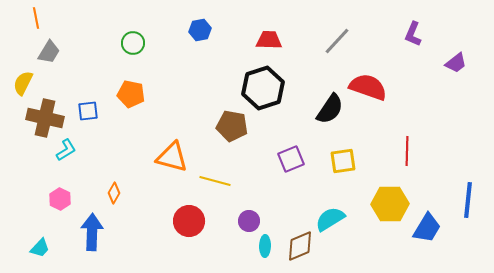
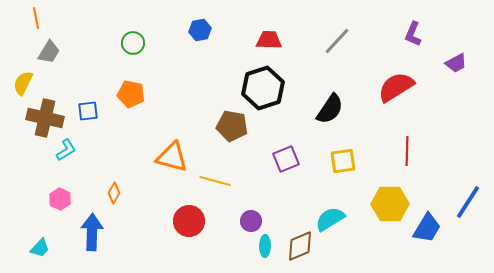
purple trapezoid: rotated 10 degrees clockwise
red semicircle: moved 28 px right; rotated 51 degrees counterclockwise
purple square: moved 5 px left
blue line: moved 2 px down; rotated 27 degrees clockwise
purple circle: moved 2 px right
